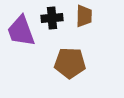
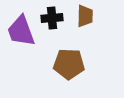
brown trapezoid: moved 1 px right
brown pentagon: moved 1 px left, 1 px down
